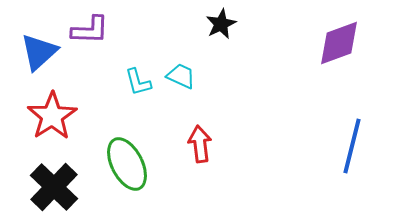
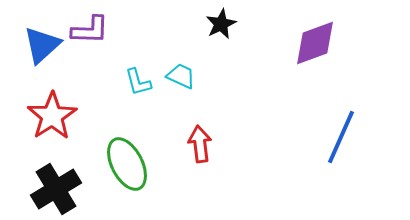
purple diamond: moved 24 px left
blue triangle: moved 3 px right, 7 px up
blue line: moved 11 px left, 9 px up; rotated 10 degrees clockwise
black cross: moved 2 px right, 2 px down; rotated 15 degrees clockwise
